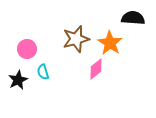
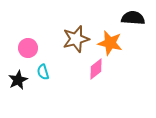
orange star: rotated 20 degrees counterclockwise
pink circle: moved 1 px right, 1 px up
